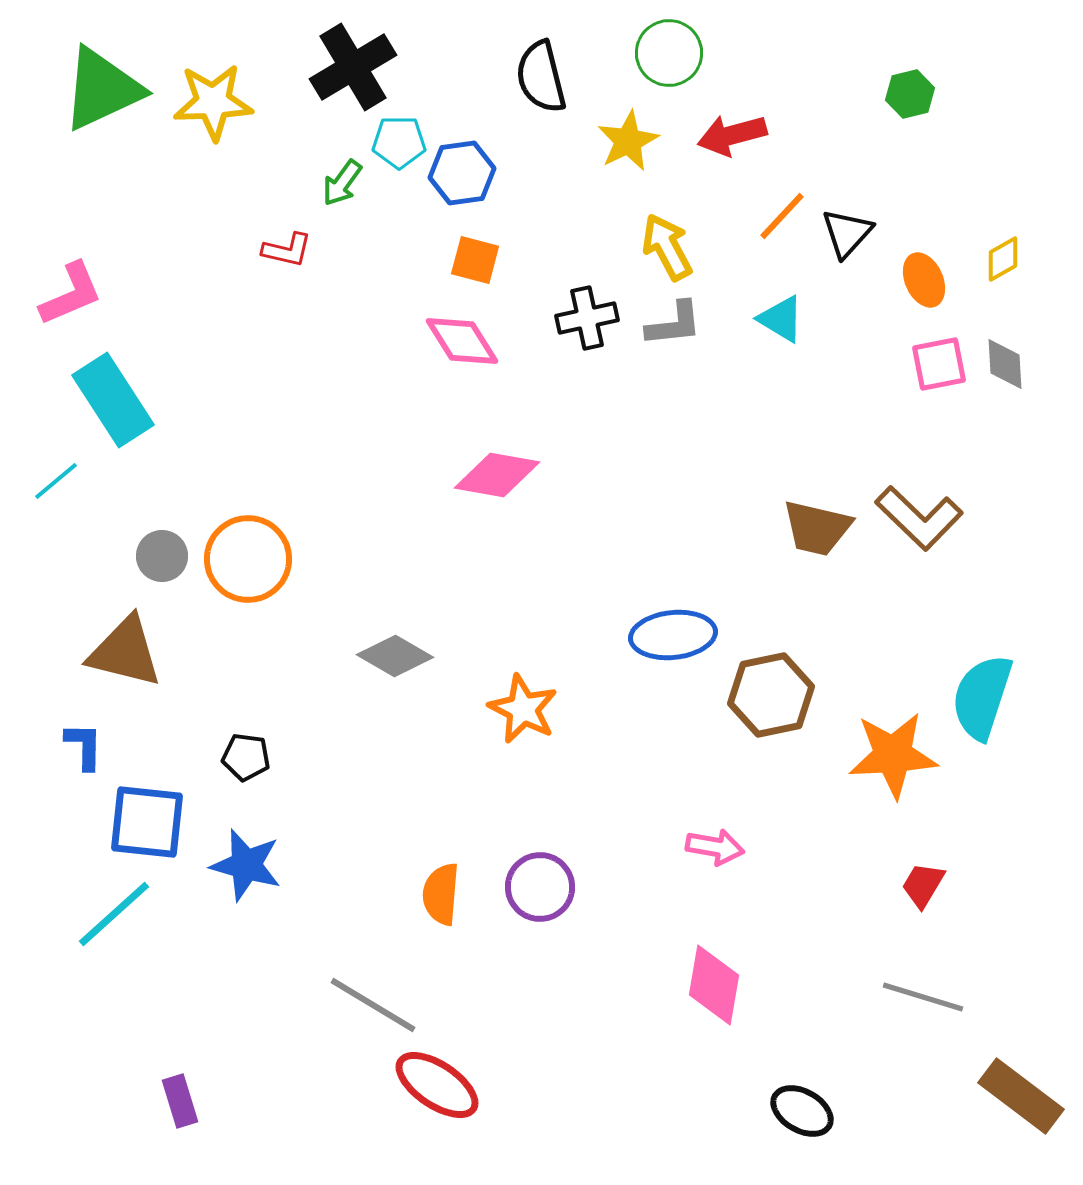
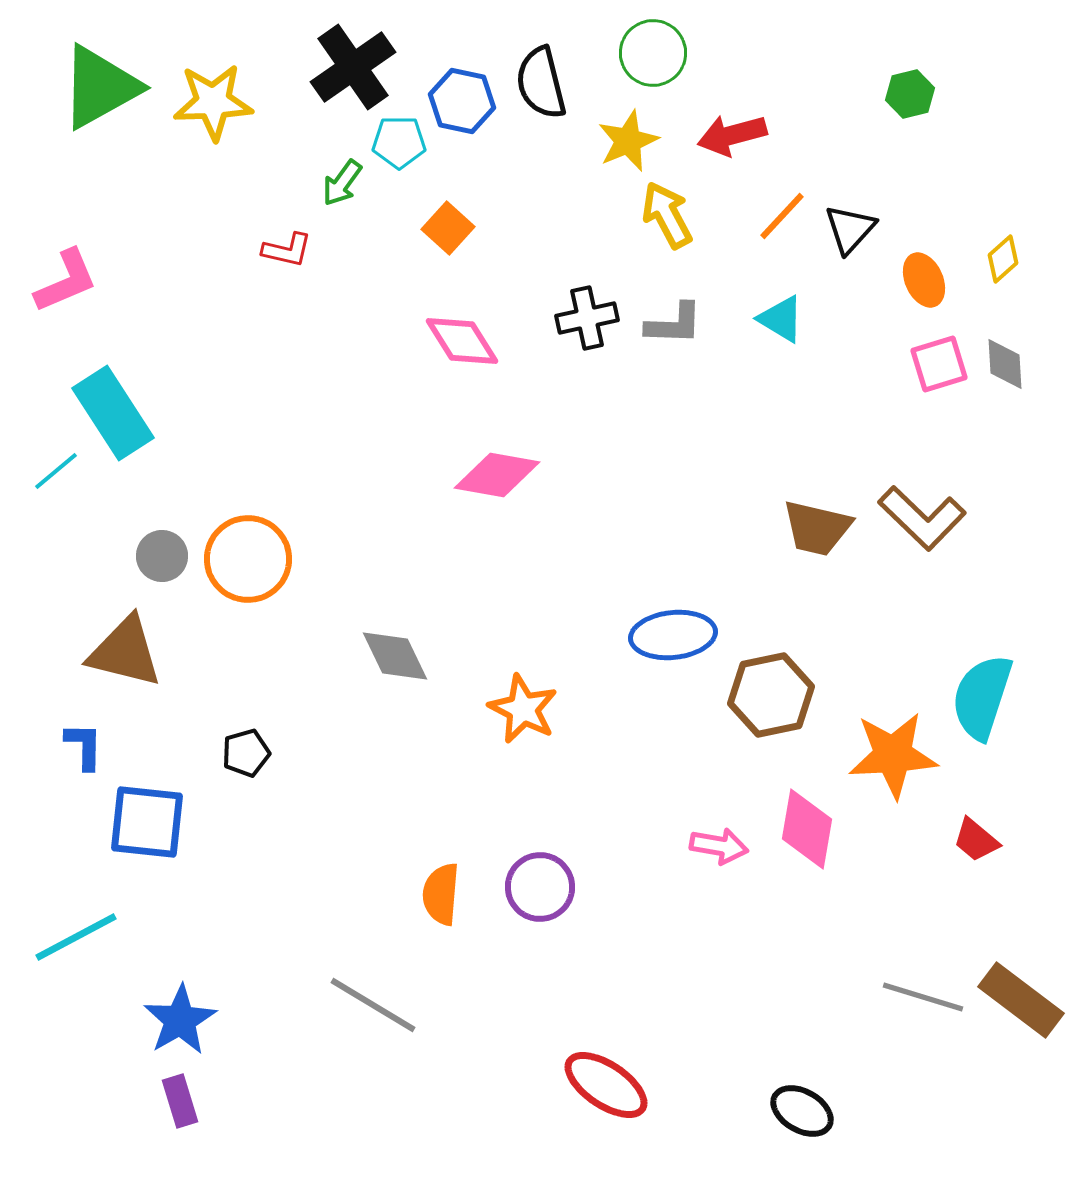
green circle at (669, 53): moved 16 px left
black cross at (353, 67): rotated 4 degrees counterclockwise
black semicircle at (541, 77): moved 6 px down
green triangle at (102, 89): moved 2 px left, 2 px up; rotated 4 degrees counterclockwise
yellow star at (628, 141): rotated 4 degrees clockwise
blue hexagon at (462, 173): moved 72 px up; rotated 20 degrees clockwise
black triangle at (847, 233): moved 3 px right, 4 px up
yellow arrow at (667, 247): moved 32 px up
yellow diamond at (1003, 259): rotated 12 degrees counterclockwise
orange square at (475, 260): moved 27 px left, 32 px up; rotated 27 degrees clockwise
pink L-shape at (71, 294): moved 5 px left, 13 px up
gray L-shape at (674, 324): rotated 8 degrees clockwise
pink square at (939, 364): rotated 6 degrees counterclockwise
cyan rectangle at (113, 400): moved 13 px down
cyan line at (56, 481): moved 10 px up
brown L-shape at (919, 518): moved 3 px right
gray diamond at (395, 656): rotated 34 degrees clockwise
black pentagon at (246, 757): moved 4 px up; rotated 24 degrees counterclockwise
pink arrow at (715, 847): moved 4 px right, 1 px up
blue star at (246, 865): moved 66 px left, 155 px down; rotated 26 degrees clockwise
red trapezoid at (923, 885): moved 53 px right, 45 px up; rotated 81 degrees counterclockwise
cyan line at (114, 914): moved 38 px left, 23 px down; rotated 14 degrees clockwise
pink diamond at (714, 985): moved 93 px right, 156 px up
red ellipse at (437, 1085): moved 169 px right
brown rectangle at (1021, 1096): moved 96 px up
